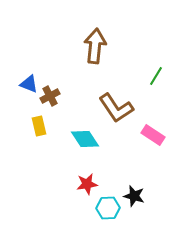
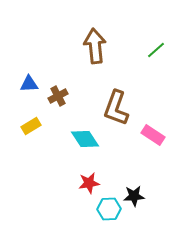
brown arrow: rotated 12 degrees counterclockwise
green line: moved 26 px up; rotated 18 degrees clockwise
blue triangle: rotated 24 degrees counterclockwise
brown cross: moved 8 px right
brown L-shape: rotated 54 degrees clockwise
yellow rectangle: moved 8 px left; rotated 72 degrees clockwise
red star: moved 2 px right, 1 px up
black star: rotated 20 degrees counterclockwise
cyan hexagon: moved 1 px right, 1 px down
